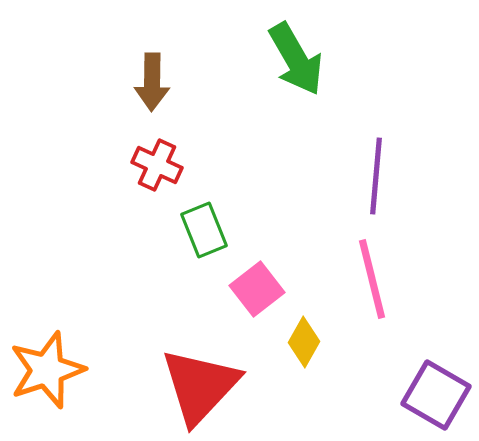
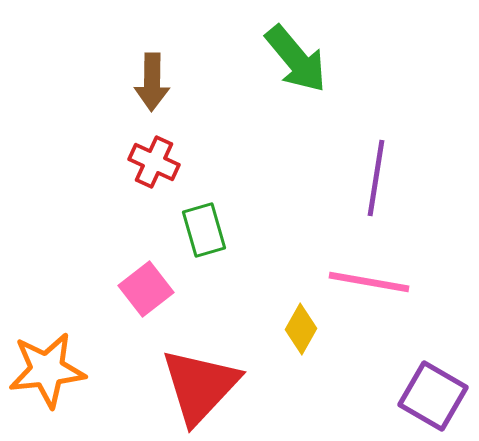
green arrow: rotated 10 degrees counterclockwise
red cross: moved 3 px left, 3 px up
purple line: moved 2 px down; rotated 4 degrees clockwise
green rectangle: rotated 6 degrees clockwise
pink line: moved 3 px left, 3 px down; rotated 66 degrees counterclockwise
pink square: moved 111 px left
yellow diamond: moved 3 px left, 13 px up
orange star: rotated 12 degrees clockwise
purple square: moved 3 px left, 1 px down
